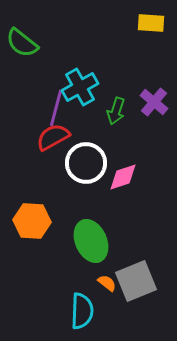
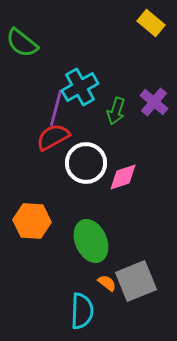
yellow rectangle: rotated 36 degrees clockwise
